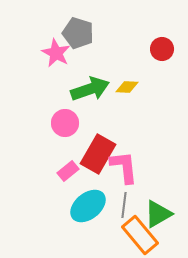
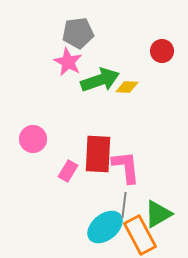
gray pentagon: rotated 24 degrees counterclockwise
red circle: moved 2 px down
pink star: moved 12 px right, 9 px down
green arrow: moved 10 px right, 9 px up
pink circle: moved 32 px left, 16 px down
red rectangle: rotated 27 degrees counterclockwise
pink L-shape: moved 2 px right
pink rectangle: rotated 20 degrees counterclockwise
cyan ellipse: moved 17 px right, 21 px down
orange rectangle: rotated 12 degrees clockwise
